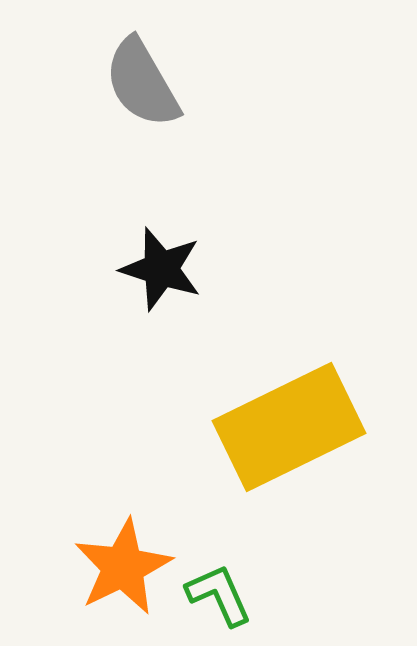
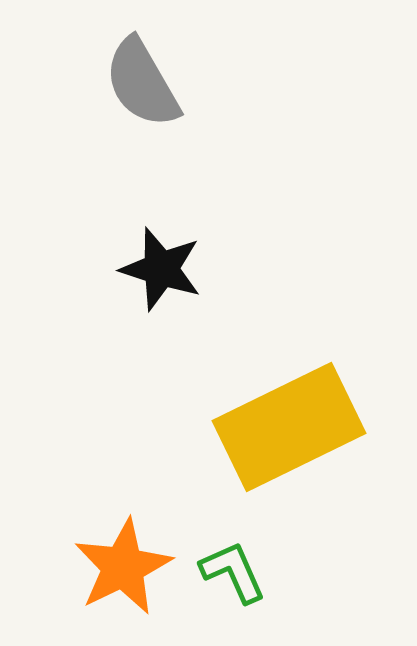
green L-shape: moved 14 px right, 23 px up
